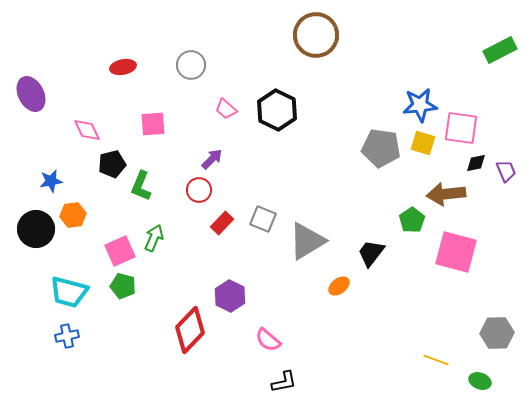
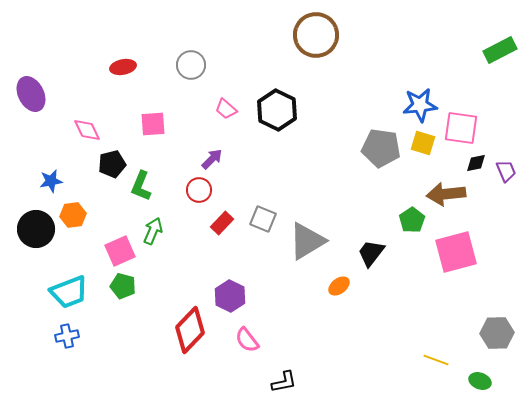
green arrow at (154, 238): moved 1 px left, 7 px up
pink square at (456, 252): rotated 30 degrees counterclockwise
cyan trapezoid at (69, 292): rotated 36 degrees counterclockwise
pink semicircle at (268, 340): moved 21 px left; rotated 12 degrees clockwise
